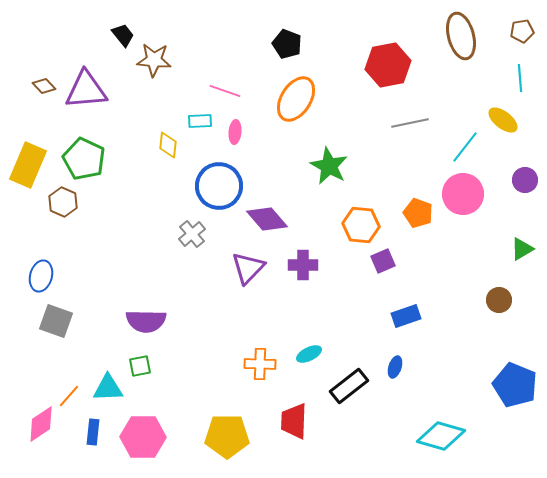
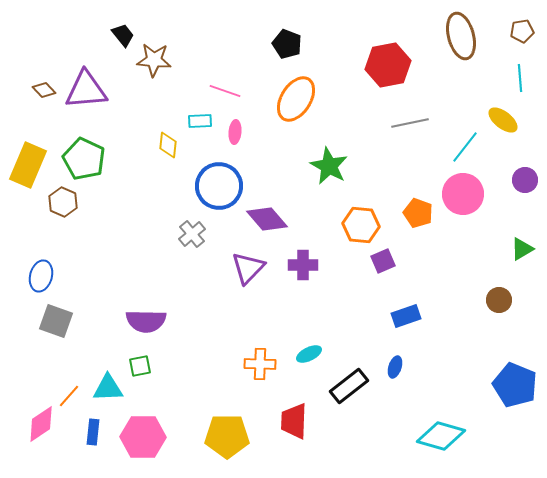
brown diamond at (44, 86): moved 4 px down
